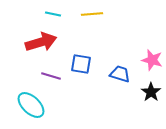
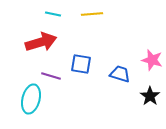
black star: moved 1 px left, 4 px down
cyan ellipse: moved 6 px up; rotated 60 degrees clockwise
